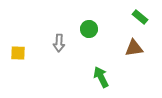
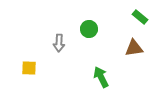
yellow square: moved 11 px right, 15 px down
